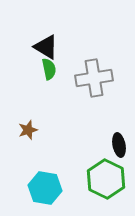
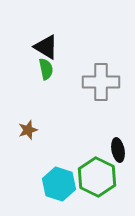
green semicircle: moved 3 px left
gray cross: moved 7 px right, 4 px down; rotated 9 degrees clockwise
black ellipse: moved 1 px left, 5 px down
green hexagon: moved 9 px left, 2 px up
cyan hexagon: moved 14 px right, 4 px up; rotated 8 degrees clockwise
